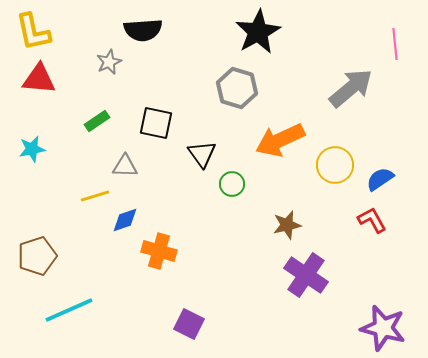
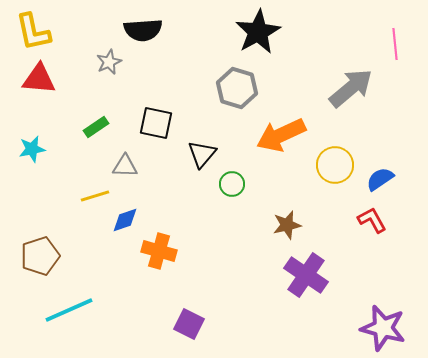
green rectangle: moved 1 px left, 6 px down
orange arrow: moved 1 px right, 5 px up
black triangle: rotated 16 degrees clockwise
brown pentagon: moved 3 px right
